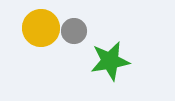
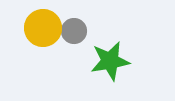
yellow circle: moved 2 px right
